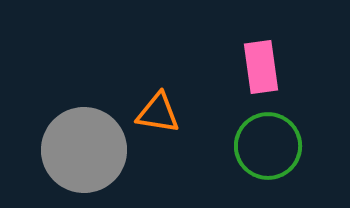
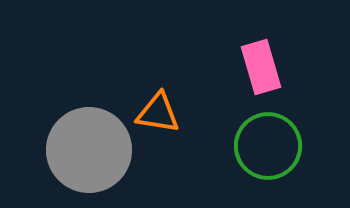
pink rectangle: rotated 8 degrees counterclockwise
gray circle: moved 5 px right
